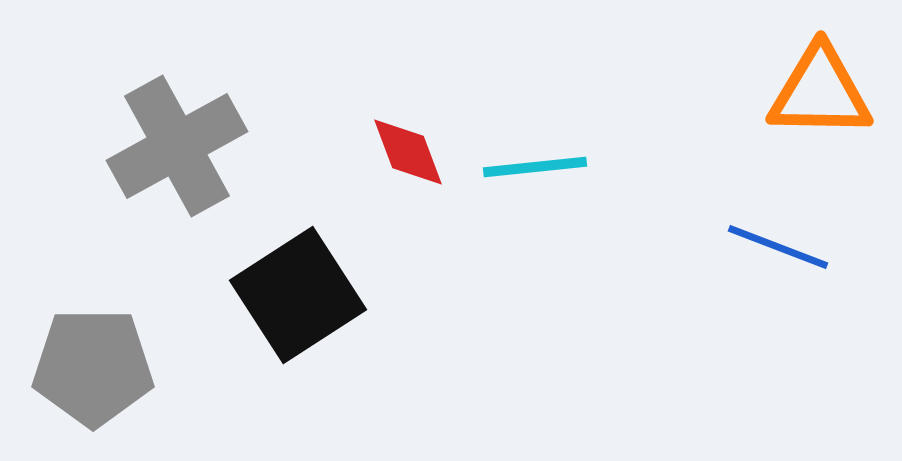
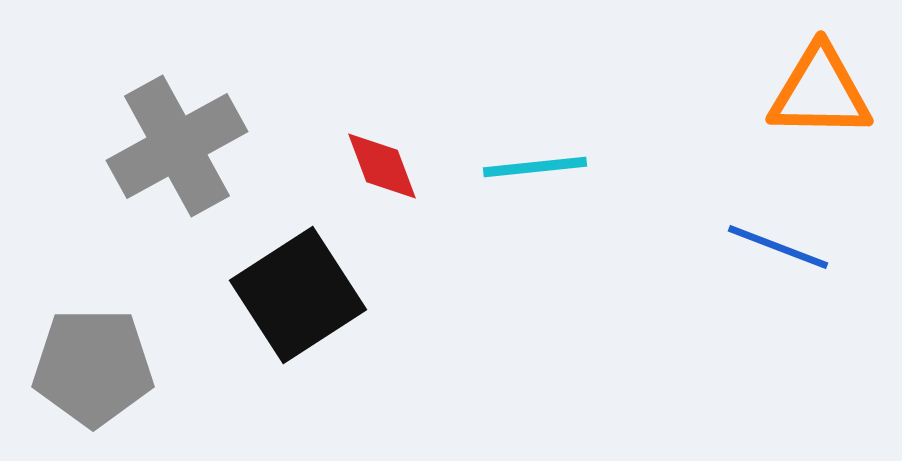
red diamond: moved 26 px left, 14 px down
